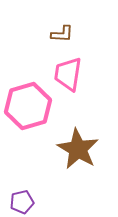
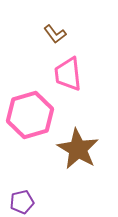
brown L-shape: moved 7 px left; rotated 50 degrees clockwise
pink trapezoid: rotated 15 degrees counterclockwise
pink hexagon: moved 2 px right, 9 px down
